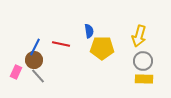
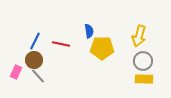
blue line: moved 6 px up
